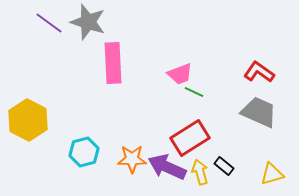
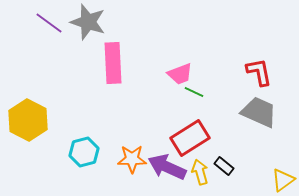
red L-shape: rotated 44 degrees clockwise
yellow triangle: moved 11 px right, 6 px down; rotated 20 degrees counterclockwise
